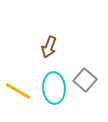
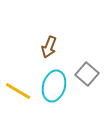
gray square: moved 2 px right, 6 px up
cyan ellipse: moved 2 px up; rotated 20 degrees clockwise
